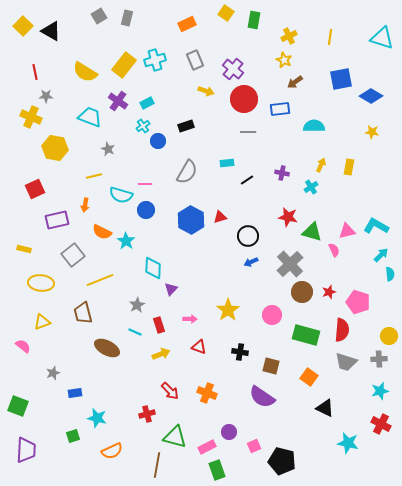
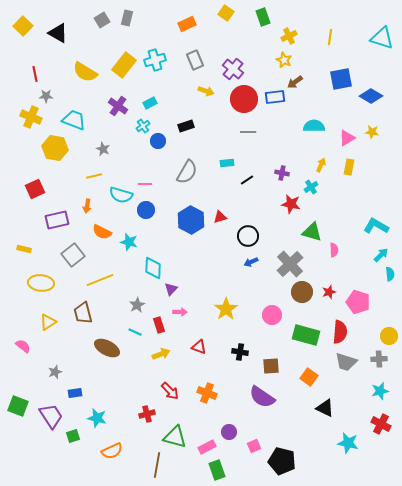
gray square at (99, 16): moved 3 px right, 4 px down
green rectangle at (254, 20): moved 9 px right, 3 px up; rotated 30 degrees counterclockwise
black triangle at (51, 31): moved 7 px right, 2 px down
red line at (35, 72): moved 2 px down
purple cross at (118, 101): moved 5 px down
cyan rectangle at (147, 103): moved 3 px right
blue rectangle at (280, 109): moved 5 px left, 12 px up
cyan trapezoid at (90, 117): moved 16 px left, 3 px down
gray star at (108, 149): moved 5 px left
orange arrow at (85, 205): moved 2 px right, 1 px down
red star at (288, 217): moved 3 px right, 13 px up
pink triangle at (347, 231): moved 93 px up; rotated 18 degrees counterclockwise
cyan star at (126, 241): moved 3 px right, 1 px down; rotated 18 degrees counterclockwise
pink semicircle at (334, 250): rotated 24 degrees clockwise
yellow star at (228, 310): moved 2 px left, 1 px up
pink arrow at (190, 319): moved 10 px left, 7 px up
yellow triangle at (42, 322): moved 6 px right; rotated 12 degrees counterclockwise
red semicircle at (342, 330): moved 2 px left, 2 px down
brown square at (271, 366): rotated 18 degrees counterclockwise
gray star at (53, 373): moved 2 px right, 1 px up
purple trapezoid at (26, 450): moved 25 px right, 34 px up; rotated 36 degrees counterclockwise
